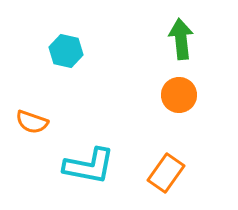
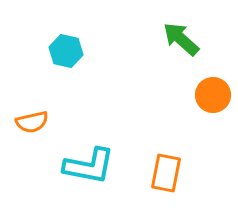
green arrow: rotated 42 degrees counterclockwise
orange circle: moved 34 px right
orange semicircle: rotated 32 degrees counterclockwise
orange rectangle: rotated 24 degrees counterclockwise
